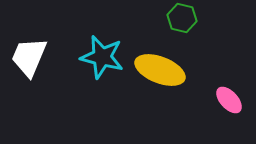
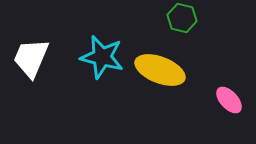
white trapezoid: moved 2 px right, 1 px down
